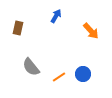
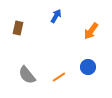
orange arrow: rotated 78 degrees clockwise
gray semicircle: moved 4 px left, 8 px down
blue circle: moved 5 px right, 7 px up
